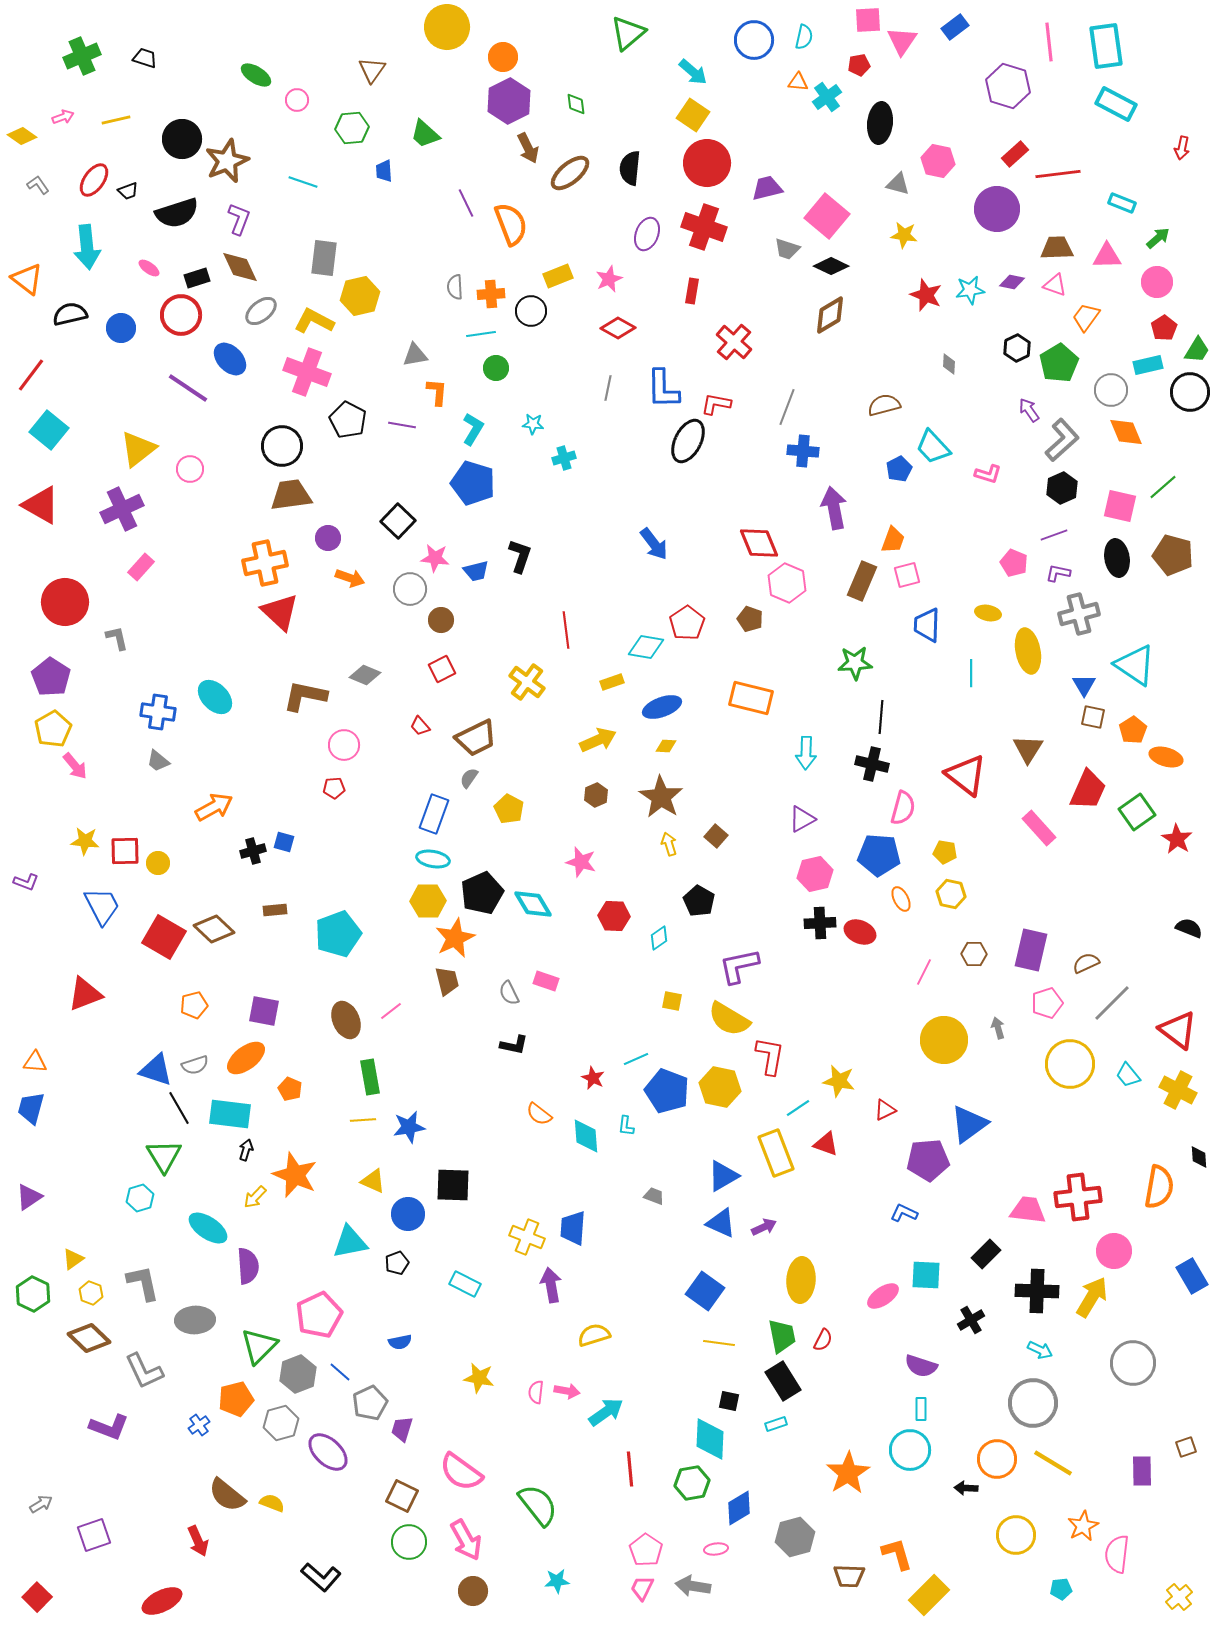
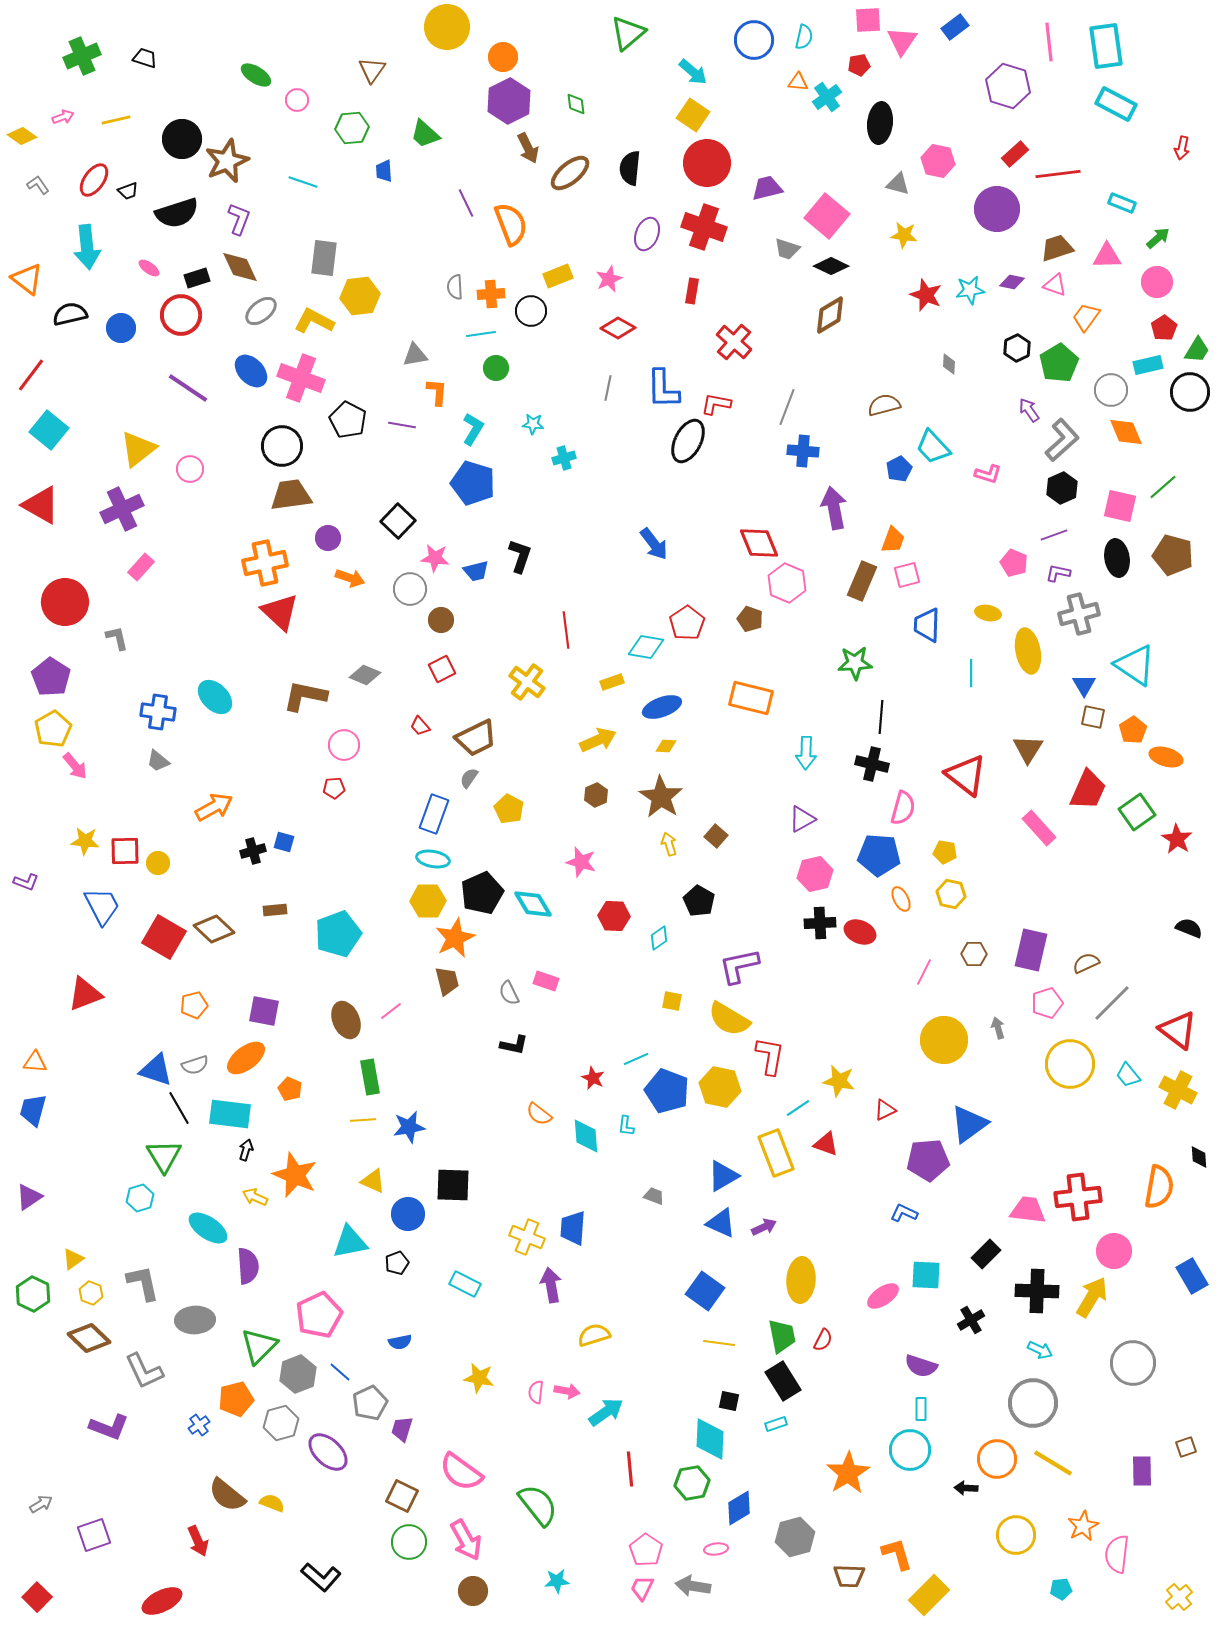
brown trapezoid at (1057, 248): rotated 16 degrees counterclockwise
yellow hexagon at (360, 296): rotated 6 degrees clockwise
blue ellipse at (230, 359): moved 21 px right, 12 px down
pink cross at (307, 372): moved 6 px left, 6 px down
blue trapezoid at (31, 1108): moved 2 px right, 2 px down
yellow arrow at (255, 1197): rotated 70 degrees clockwise
